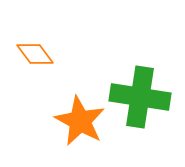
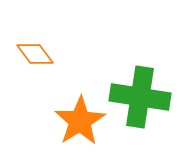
orange star: rotated 12 degrees clockwise
